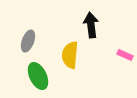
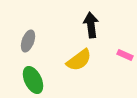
yellow semicircle: moved 9 px right, 5 px down; rotated 132 degrees counterclockwise
green ellipse: moved 5 px left, 4 px down
